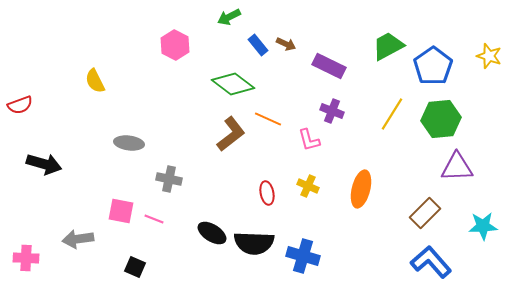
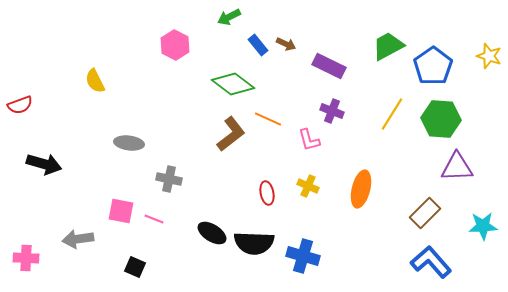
green hexagon: rotated 9 degrees clockwise
